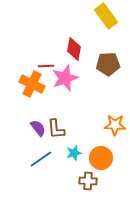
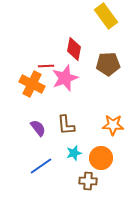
orange star: moved 2 px left
brown L-shape: moved 10 px right, 4 px up
blue line: moved 7 px down
